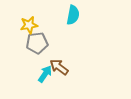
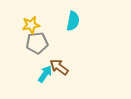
cyan semicircle: moved 6 px down
yellow star: moved 2 px right
